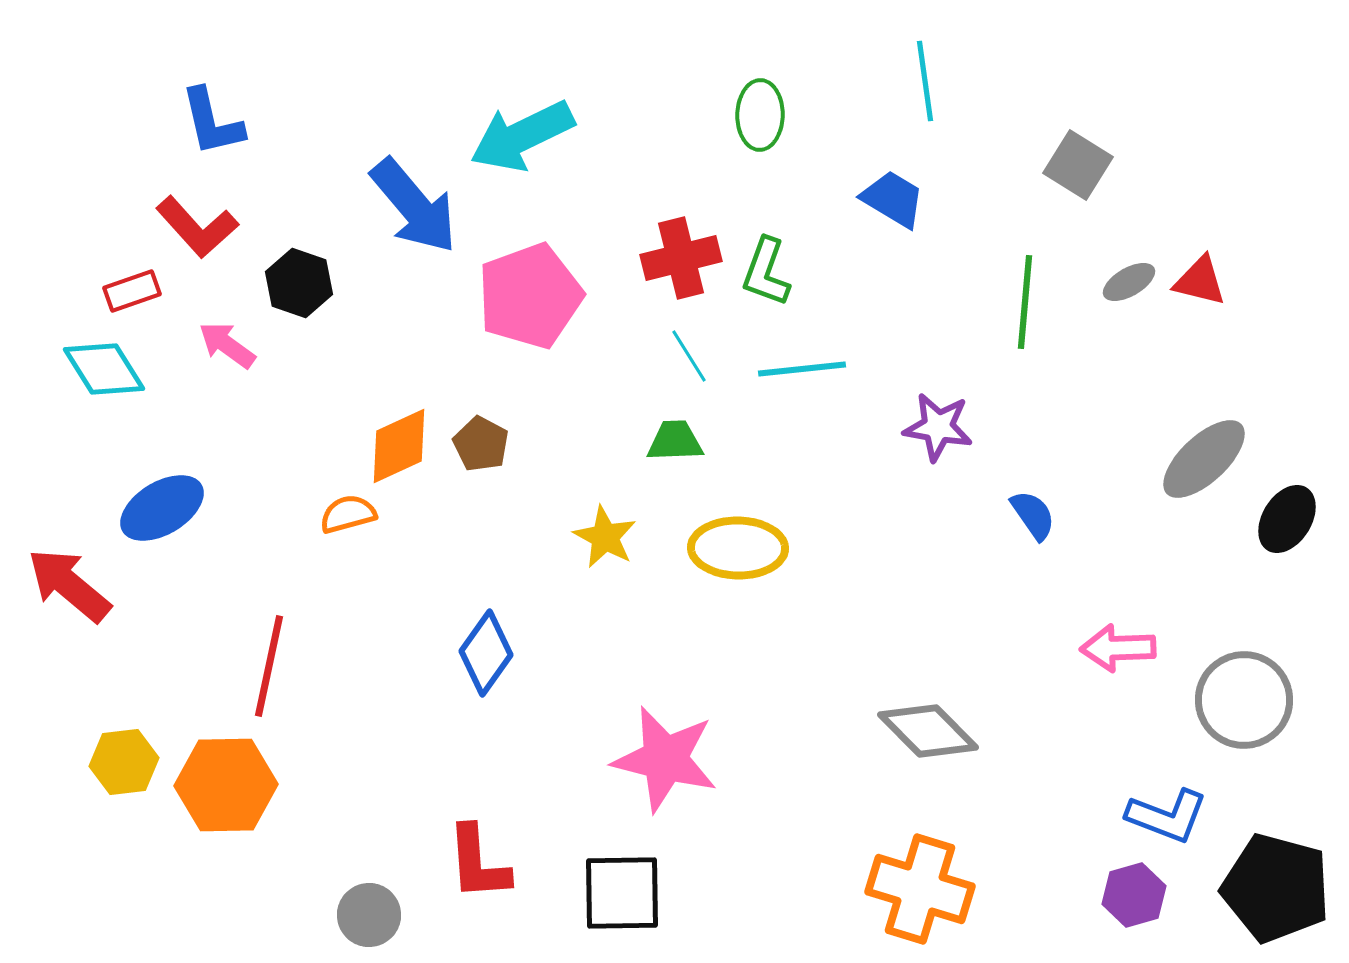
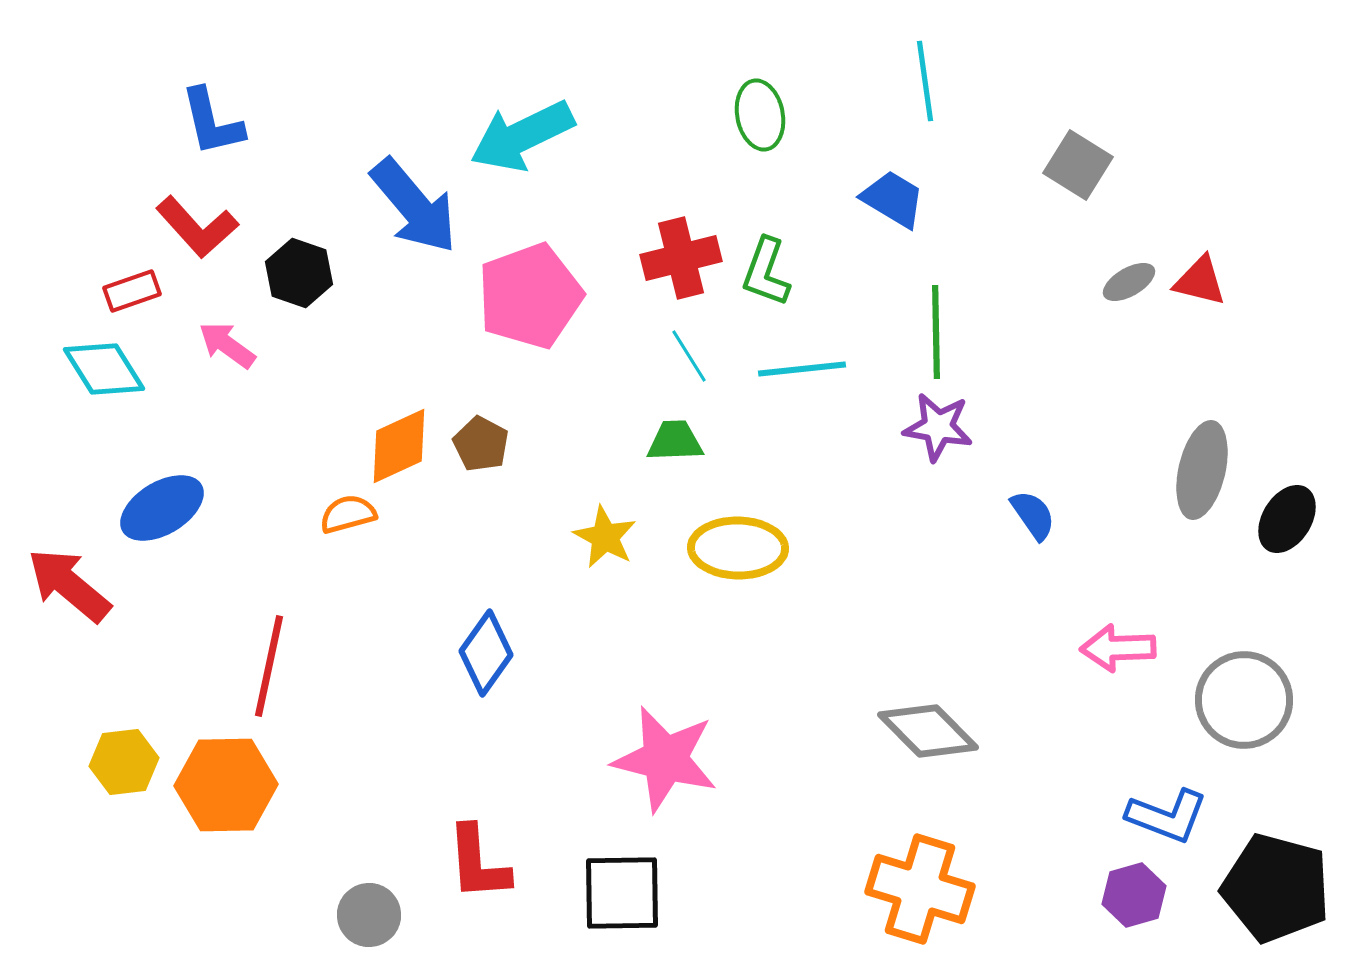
green ellipse at (760, 115): rotated 12 degrees counterclockwise
black hexagon at (299, 283): moved 10 px up
green line at (1025, 302): moved 89 px left, 30 px down; rotated 6 degrees counterclockwise
gray ellipse at (1204, 459): moved 2 px left, 11 px down; rotated 34 degrees counterclockwise
